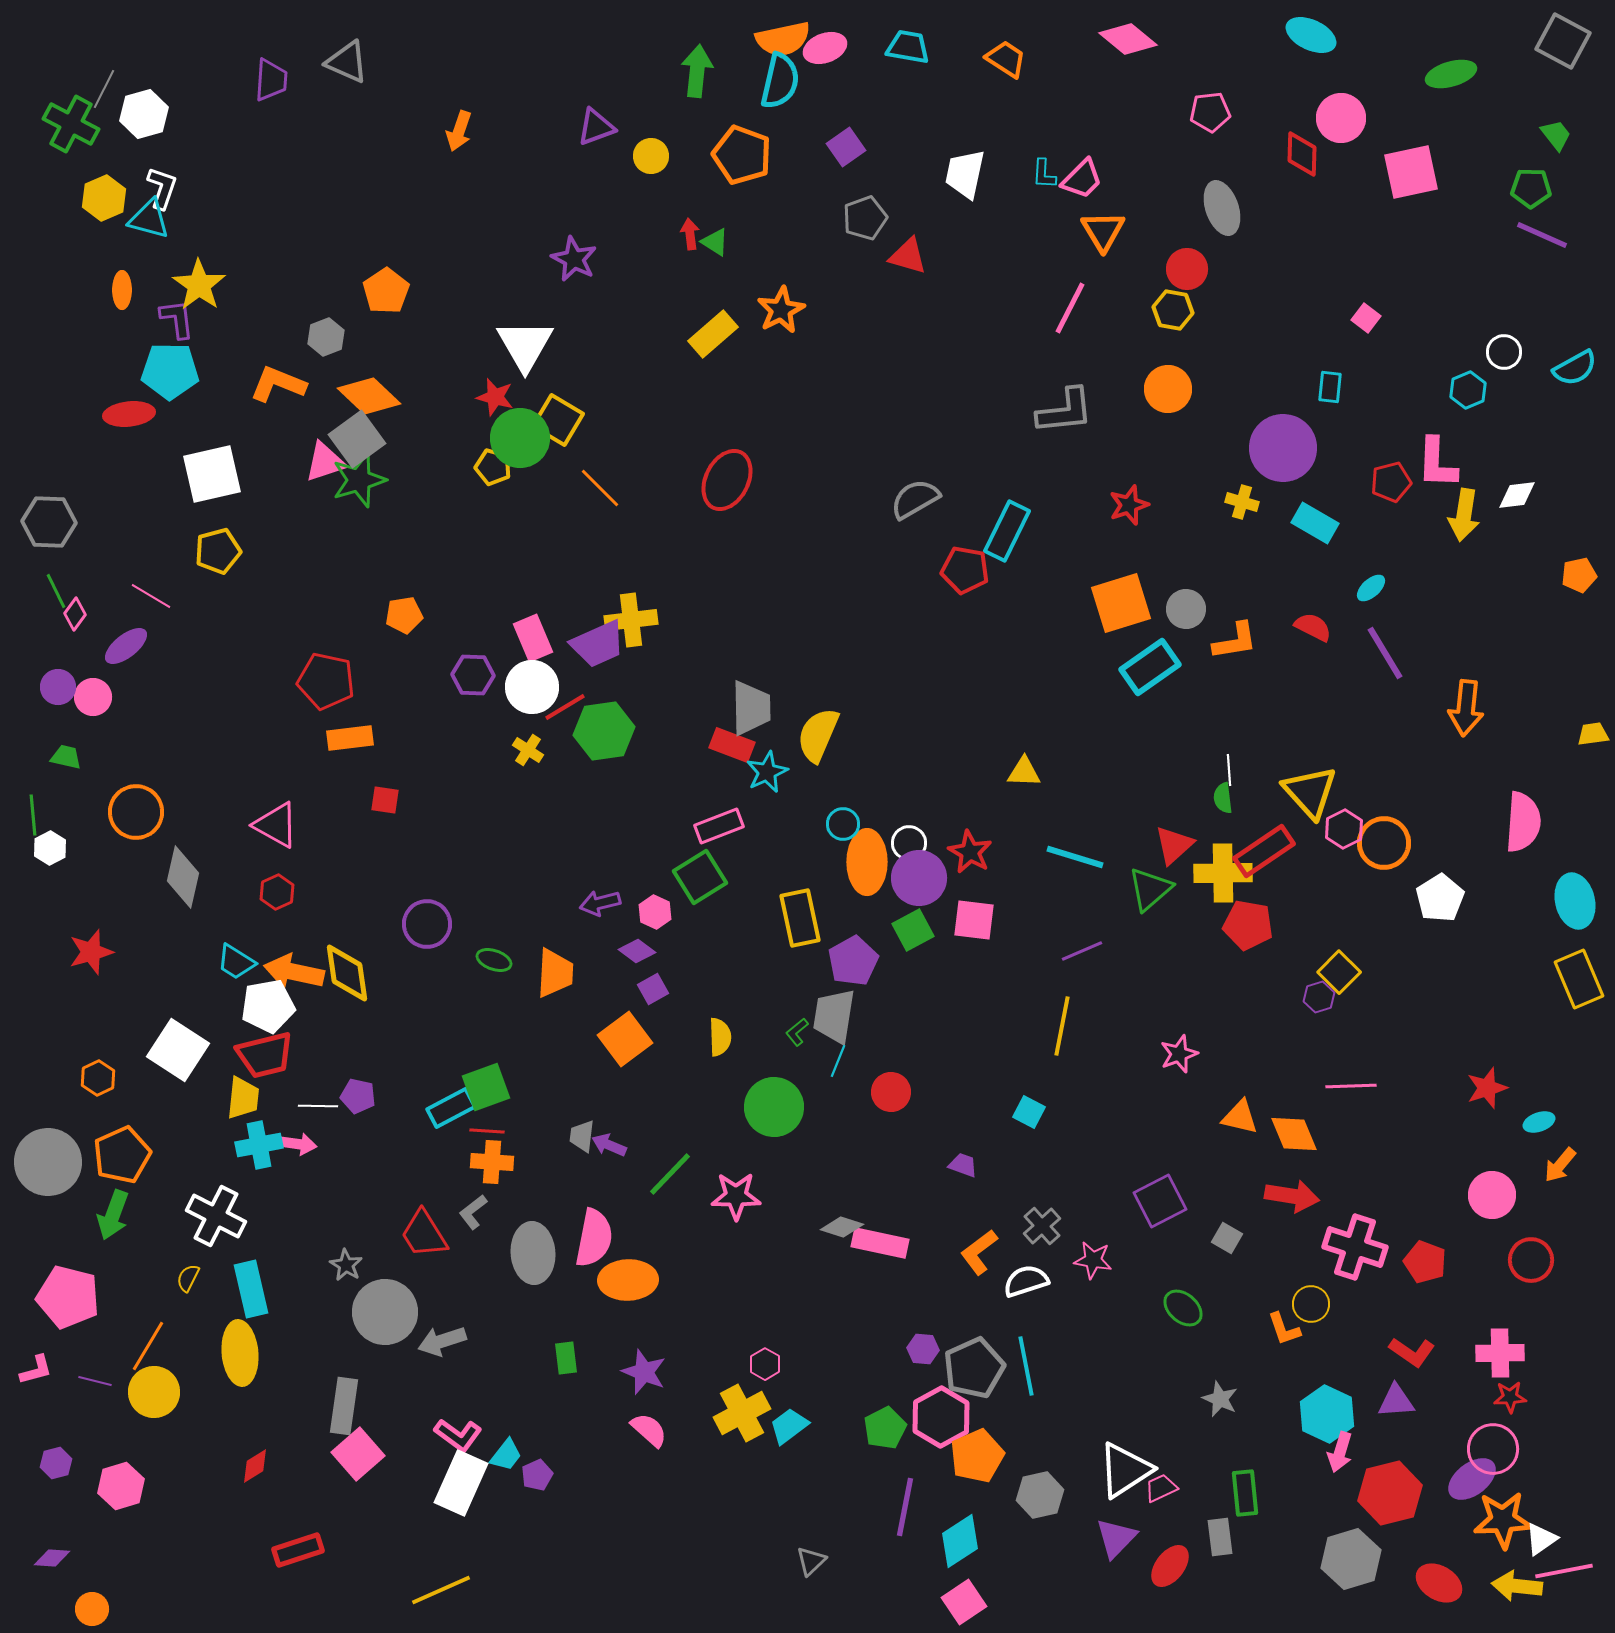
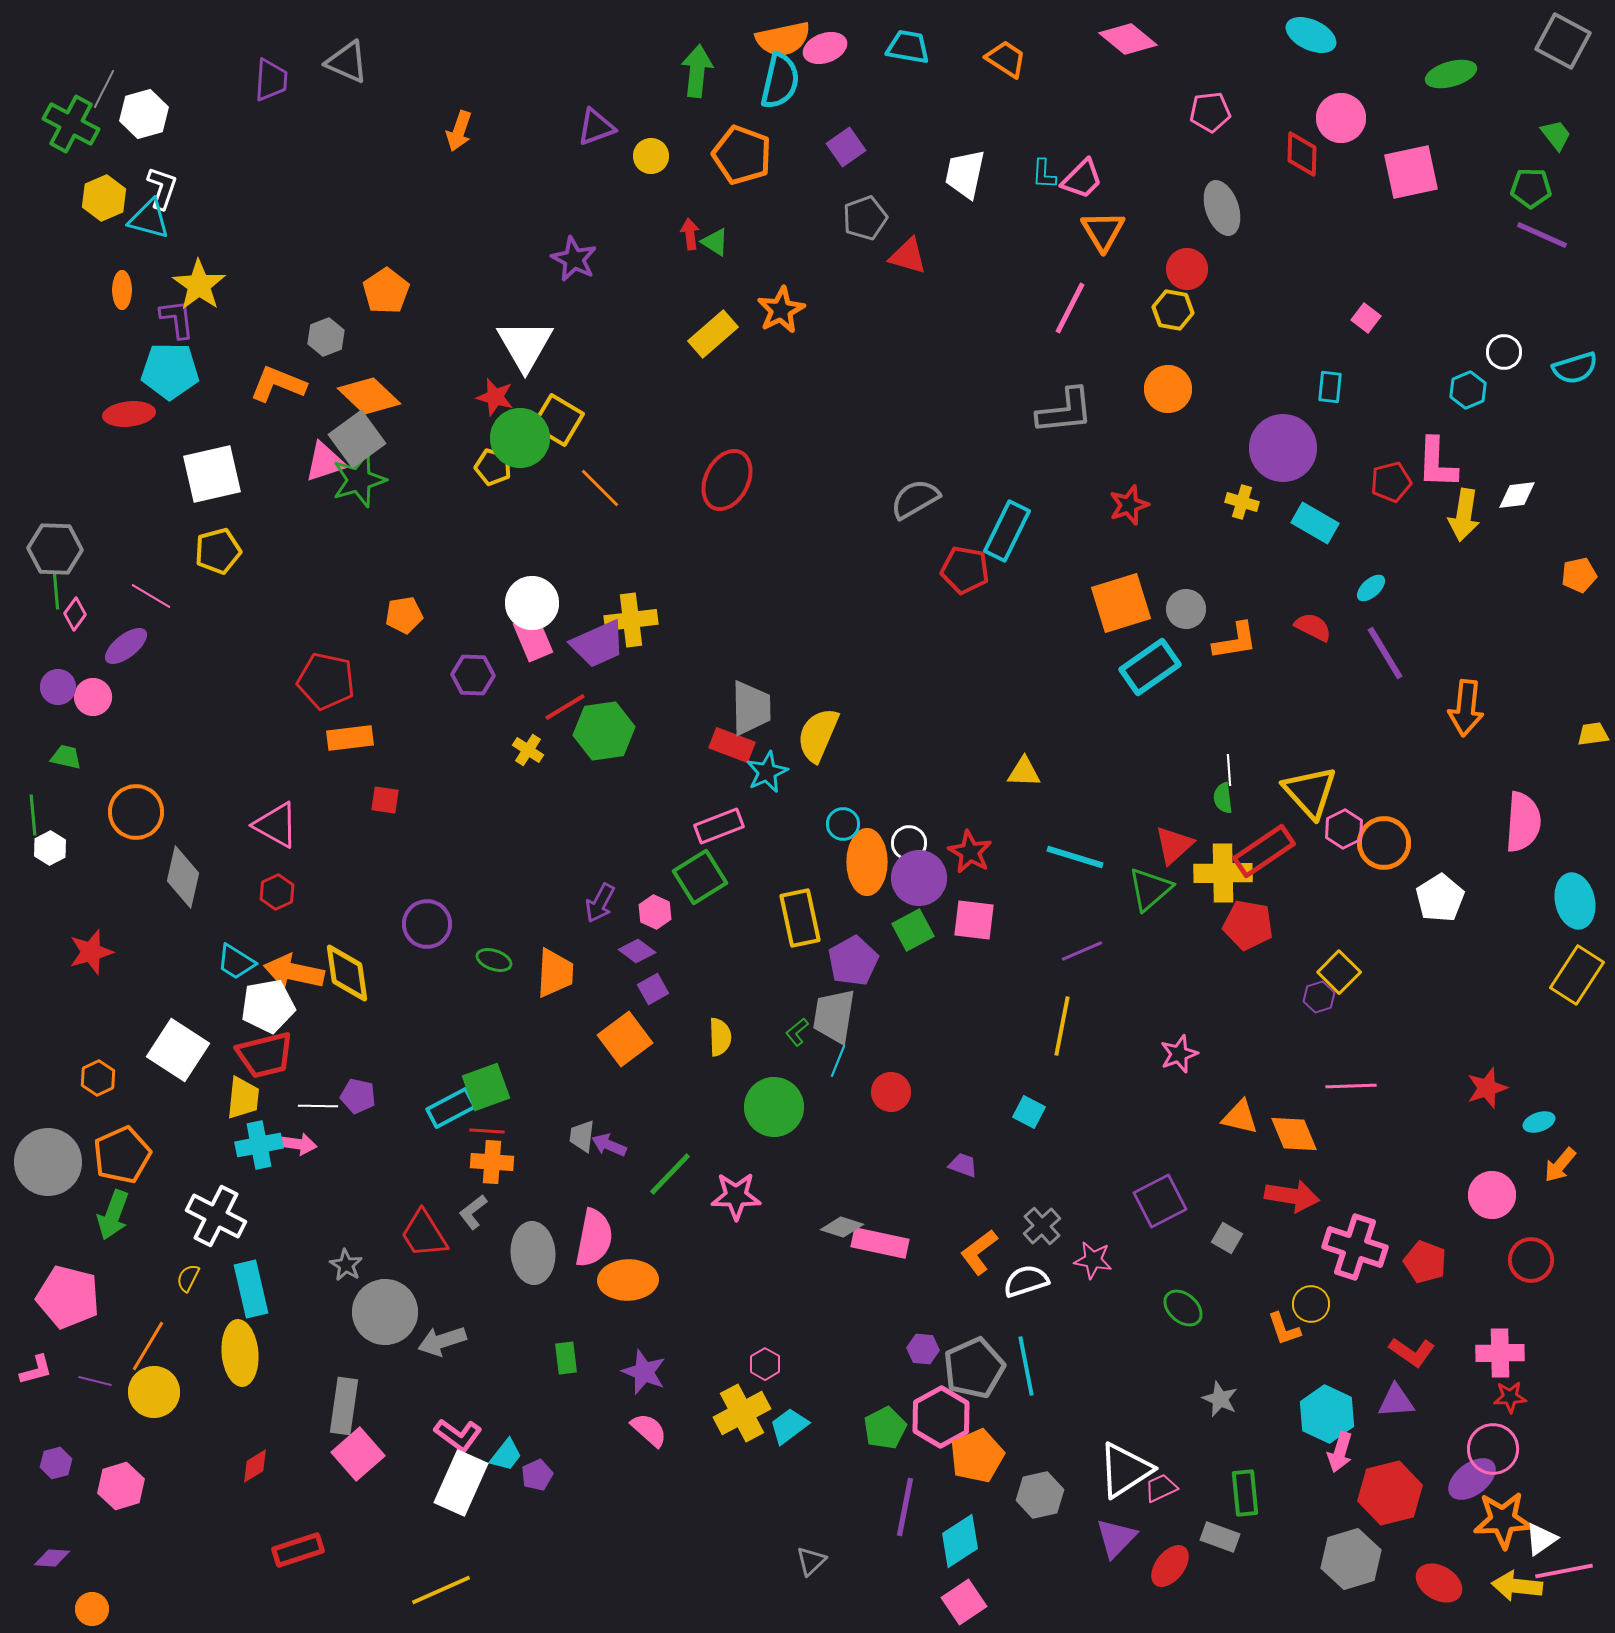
cyan semicircle at (1575, 368): rotated 12 degrees clockwise
gray hexagon at (49, 522): moved 6 px right, 27 px down
green line at (56, 591): rotated 21 degrees clockwise
white circle at (532, 687): moved 84 px up
purple arrow at (600, 903): rotated 48 degrees counterclockwise
yellow rectangle at (1579, 979): moved 2 px left, 4 px up; rotated 56 degrees clockwise
gray rectangle at (1220, 1537): rotated 63 degrees counterclockwise
